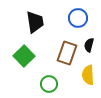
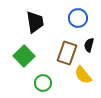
yellow semicircle: moved 5 px left; rotated 36 degrees counterclockwise
green circle: moved 6 px left, 1 px up
